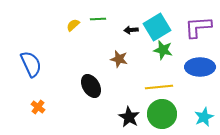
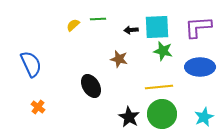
cyan square: rotated 28 degrees clockwise
green star: moved 1 px down
